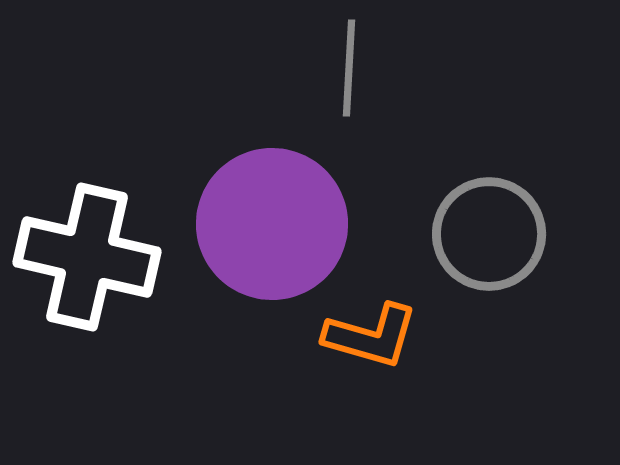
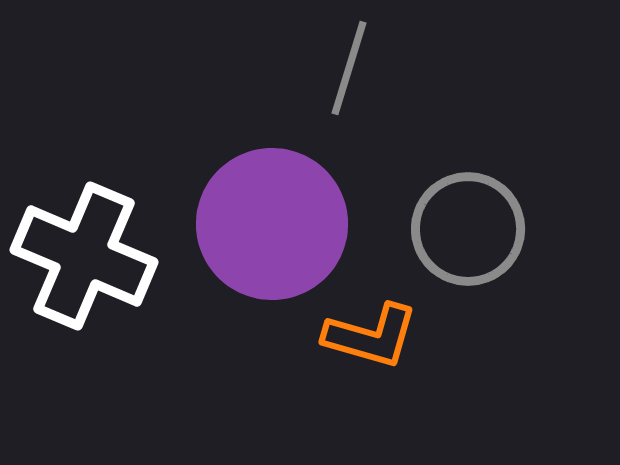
gray line: rotated 14 degrees clockwise
gray circle: moved 21 px left, 5 px up
white cross: moved 3 px left, 1 px up; rotated 10 degrees clockwise
